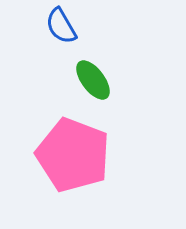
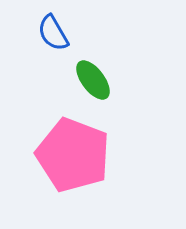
blue semicircle: moved 8 px left, 7 px down
